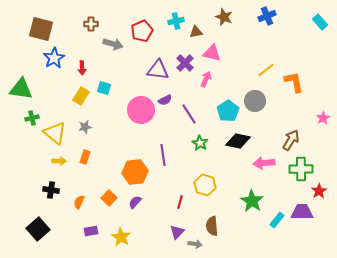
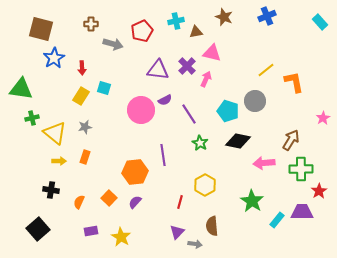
purple cross at (185, 63): moved 2 px right, 3 px down
cyan pentagon at (228, 111): rotated 20 degrees counterclockwise
yellow hexagon at (205, 185): rotated 15 degrees clockwise
